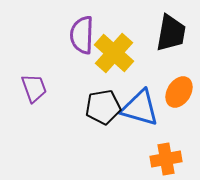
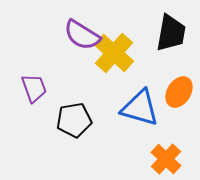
purple semicircle: rotated 60 degrees counterclockwise
black pentagon: moved 29 px left, 13 px down
orange cross: rotated 36 degrees counterclockwise
